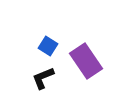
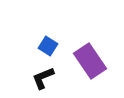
purple rectangle: moved 4 px right
